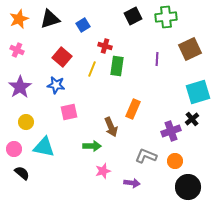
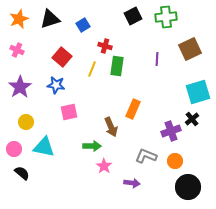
pink star: moved 1 px right, 5 px up; rotated 21 degrees counterclockwise
